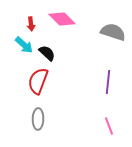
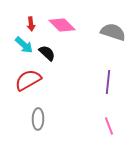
pink diamond: moved 6 px down
red semicircle: moved 10 px left, 1 px up; rotated 40 degrees clockwise
